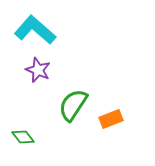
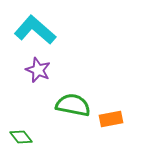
green semicircle: rotated 68 degrees clockwise
orange rectangle: rotated 10 degrees clockwise
green diamond: moved 2 px left
